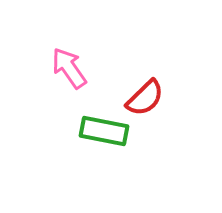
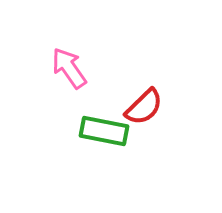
red semicircle: moved 1 px left, 9 px down
